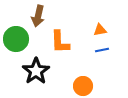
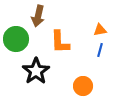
blue line: moved 2 px left; rotated 64 degrees counterclockwise
